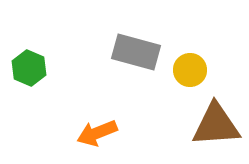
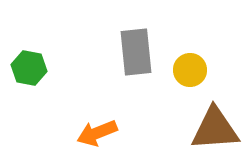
gray rectangle: rotated 69 degrees clockwise
green hexagon: rotated 12 degrees counterclockwise
brown triangle: moved 1 px left, 4 px down
